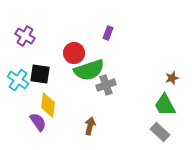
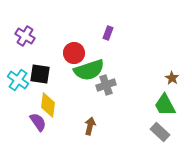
brown star: rotated 24 degrees counterclockwise
